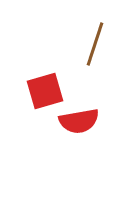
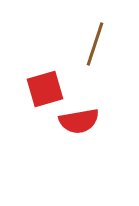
red square: moved 2 px up
